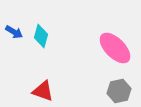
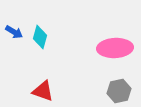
cyan diamond: moved 1 px left, 1 px down
pink ellipse: rotated 48 degrees counterclockwise
